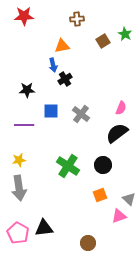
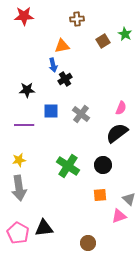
orange square: rotated 16 degrees clockwise
